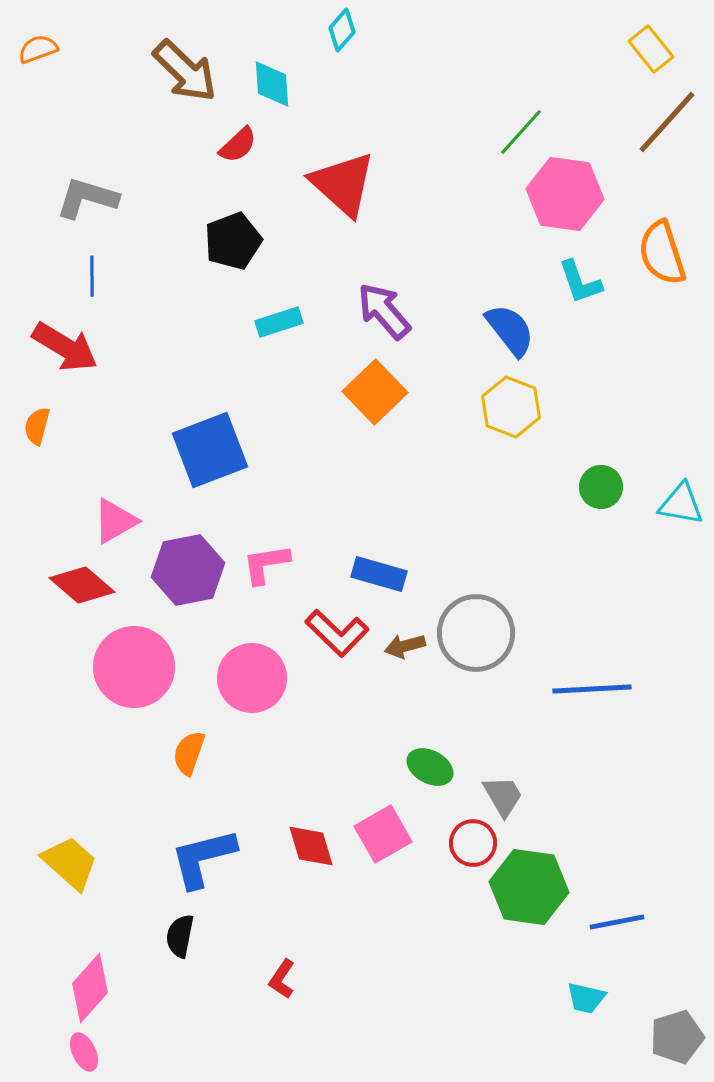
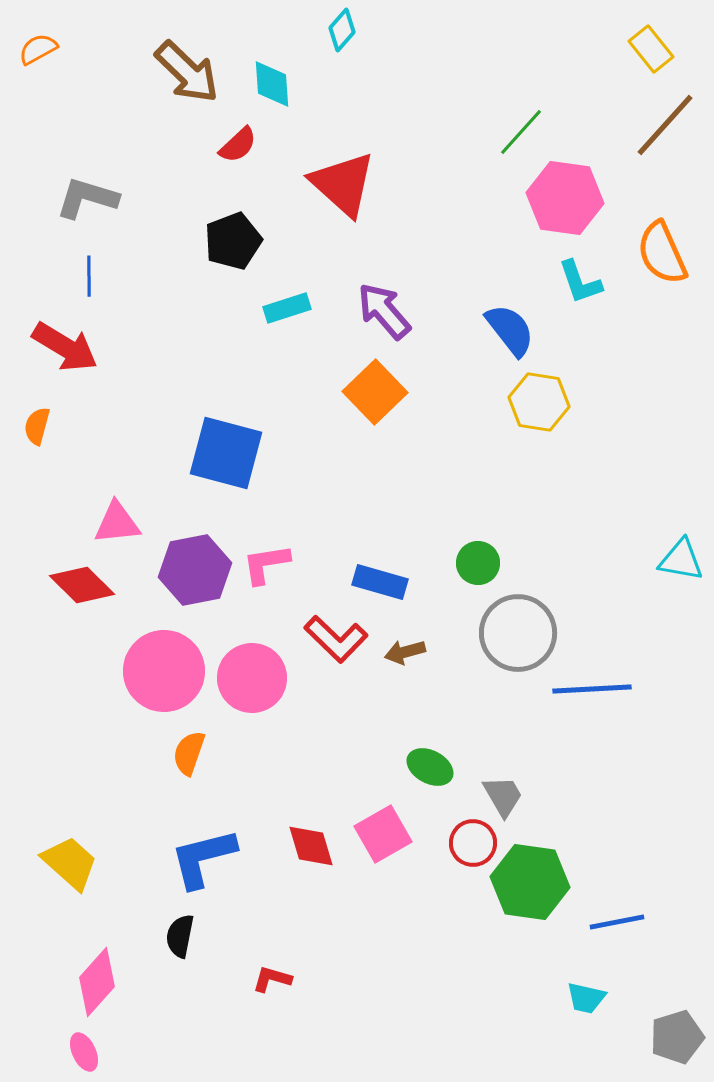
orange semicircle at (38, 49): rotated 9 degrees counterclockwise
brown arrow at (185, 71): moved 2 px right, 1 px down
brown line at (667, 122): moved 2 px left, 3 px down
pink hexagon at (565, 194): moved 4 px down
orange semicircle at (662, 253): rotated 6 degrees counterclockwise
blue line at (92, 276): moved 3 px left
cyan rectangle at (279, 322): moved 8 px right, 14 px up
yellow hexagon at (511, 407): moved 28 px right, 5 px up; rotated 12 degrees counterclockwise
blue square at (210, 450): moved 16 px right, 3 px down; rotated 36 degrees clockwise
green circle at (601, 487): moved 123 px left, 76 px down
cyan triangle at (681, 504): moved 56 px down
pink triangle at (115, 521): moved 2 px right, 2 px down; rotated 24 degrees clockwise
purple hexagon at (188, 570): moved 7 px right
blue rectangle at (379, 574): moved 1 px right, 8 px down
red diamond at (82, 585): rotated 4 degrees clockwise
red L-shape at (337, 633): moved 1 px left, 6 px down
gray circle at (476, 633): moved 42 px right
brown arrow at (405, 646): moved 6 px down
pink circle at (134, 667): moved 30 px right, 4 px down
green hexagon at (529, 887): moved 1 px right, 5 px up
red L-shape at (282, 979): moved 10 px left; rotated 72 degrees clockwise
pink diamond at (90, 988): moved 7 px right, 6 px up
